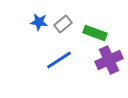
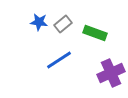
purple cross: moved 2 px right, 13 px down
